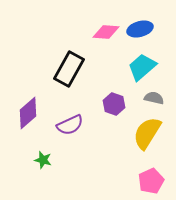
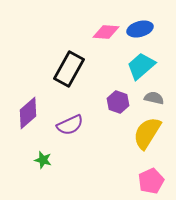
cyan trapezoid: moved 1 px left, 1 px up
purple hexagon: moved 4 px right, 2 px up
